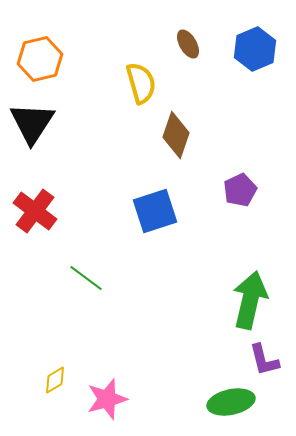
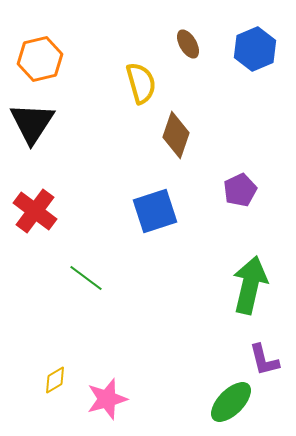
green arrow: moved 15 px up
green ellipse: rotated 33 degrees counterclockwise
